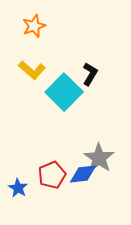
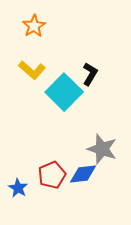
orange star: rotated 10 degrees counterclockwise
gray star: moved 3 px right, 9 px up; rotated 16 degrees counterclockwise
